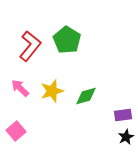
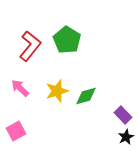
yellow star: moved 5 px right
purple rectangle: rotated 54 degrees clockwise
pink square: rotated 12 degrees clockwise
